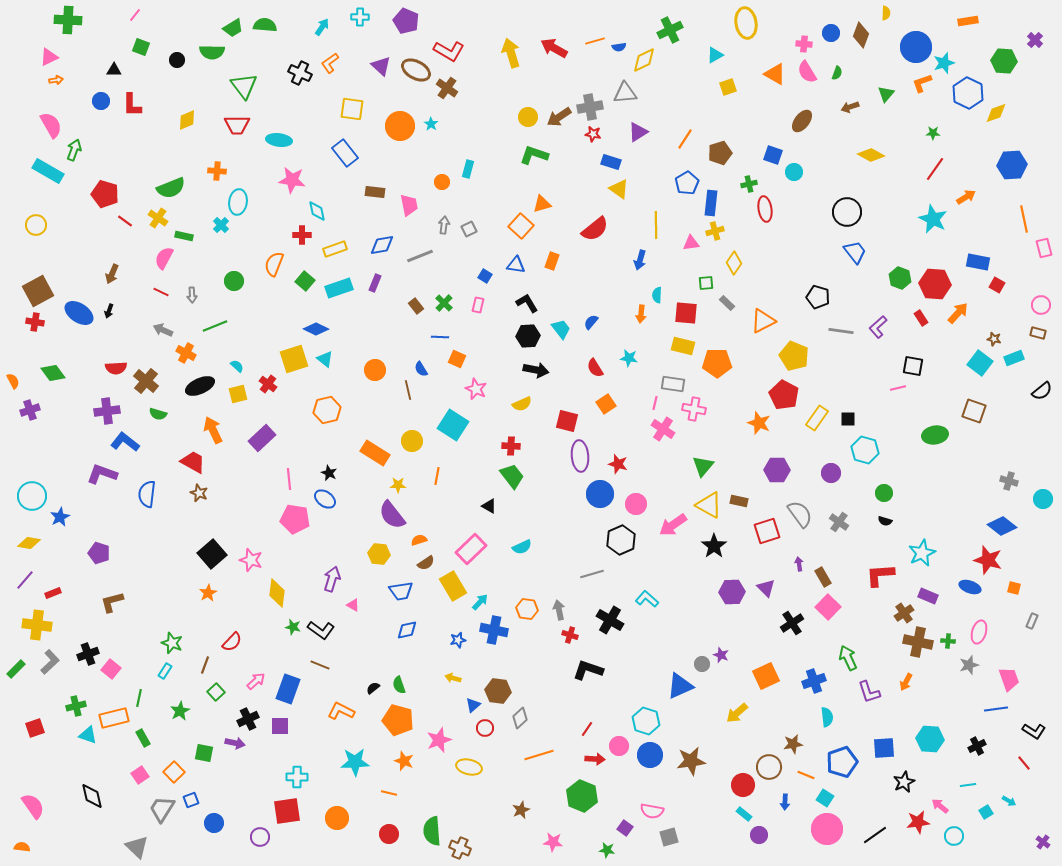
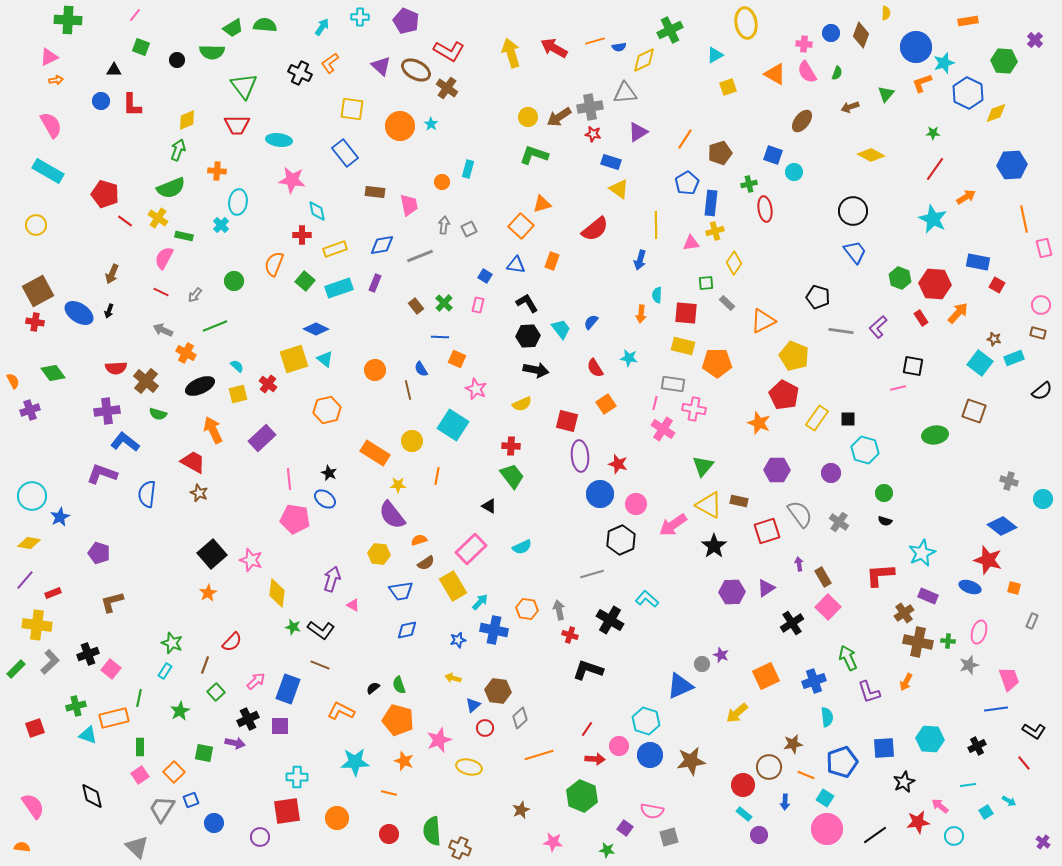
green arrow at (74, 150): moved 104 px right
black circle at (847, 212): moved 6 px right, 1 px up
gray arrow at (192, 295): moved 3 px right; rotated 42 degrees clockwise
purple triangle at (766, 588): rotated 42 degrees clockwise
green rectangle at (143, 738): moved 3 px left, 9 px down; rotated 30 degrees clockwise
